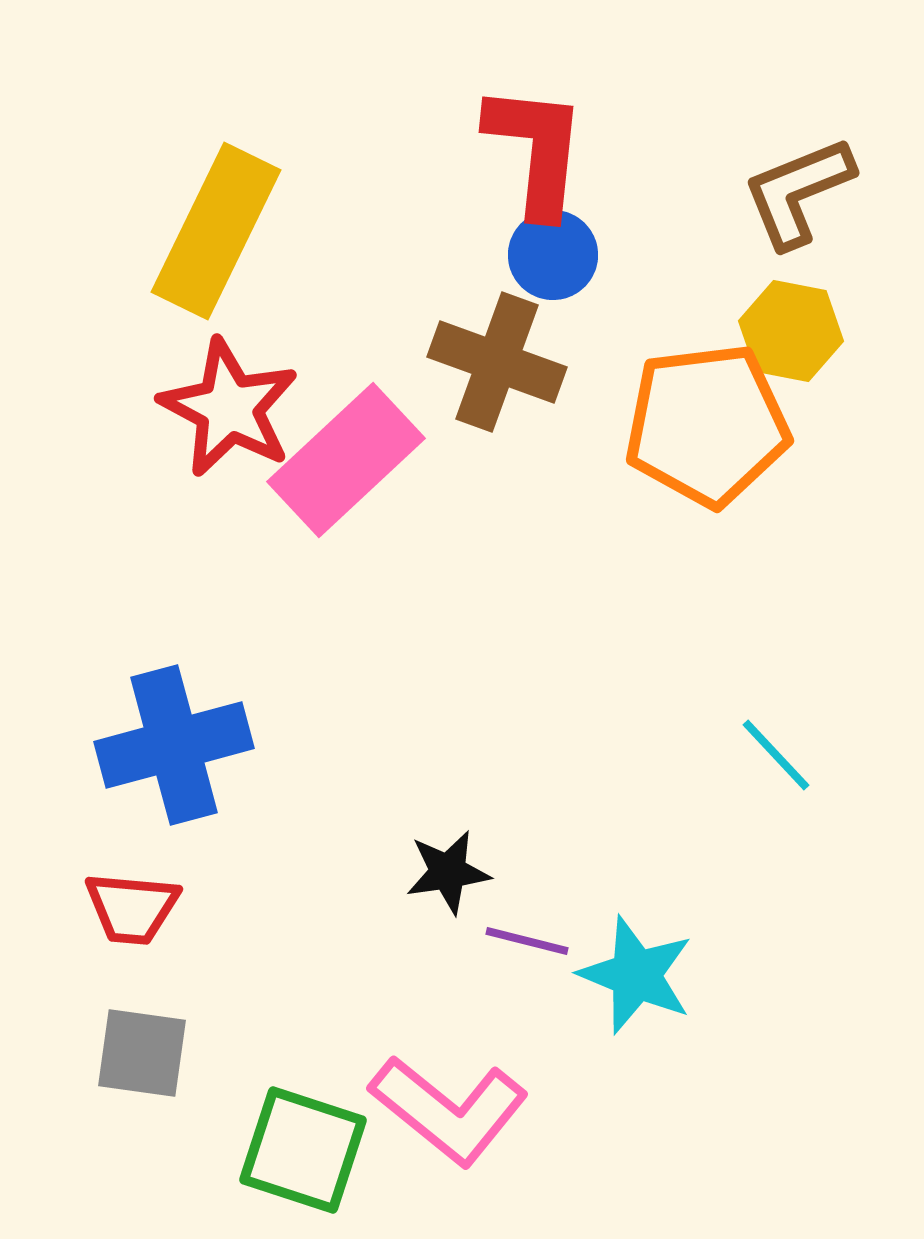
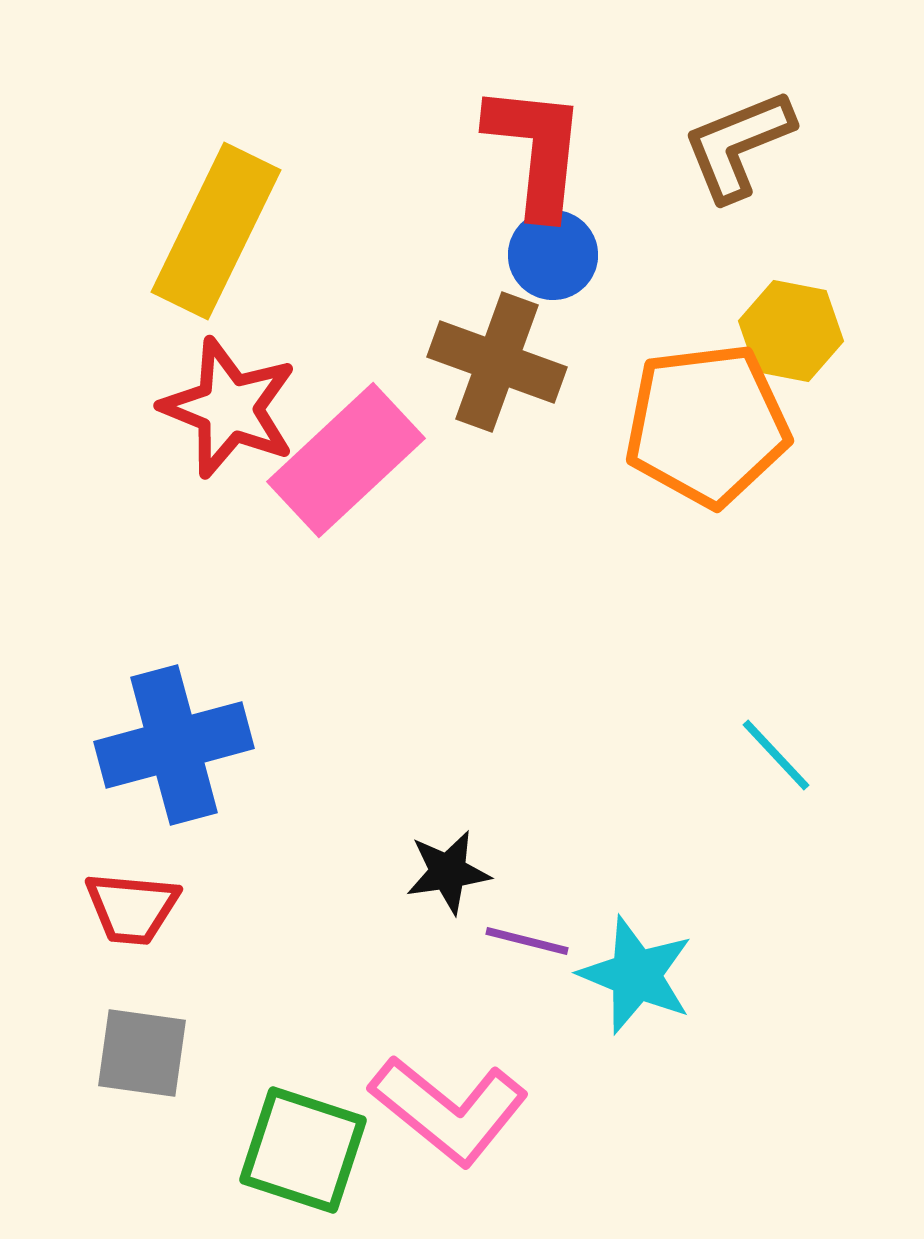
brown L-shape: moved 60 px left, 47 px up
red star: rotated 6 degrees counterclockwise
